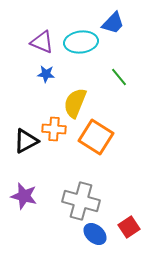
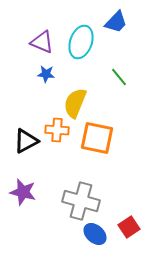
blue trapezoid: moved 3 px right, 1 px up
cyan ellipse: rotated 64 degrees counterclockwise
orange cross: moved 3 px right, 1 px down
orange square: moved 1 px right, 1 px down; rotated 20 degrees counterclockwise
purple star: moved 1 px left, 4 px up
